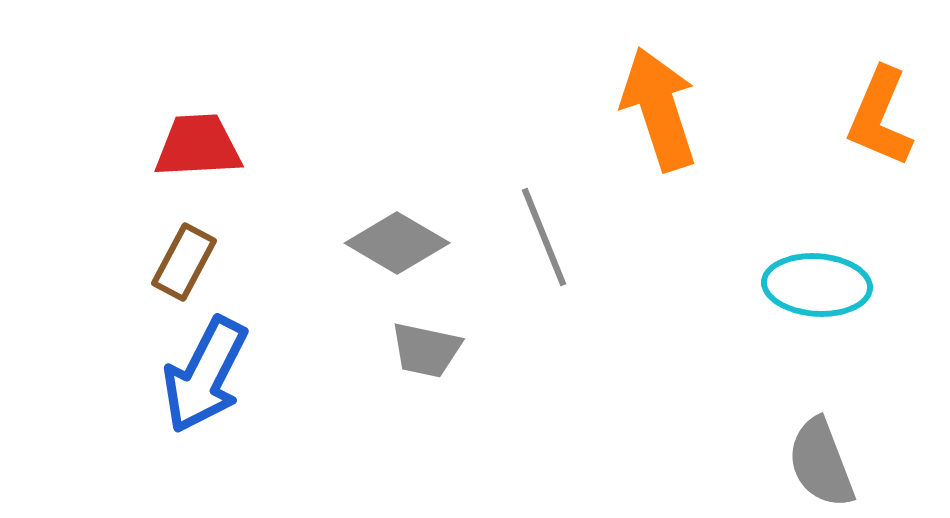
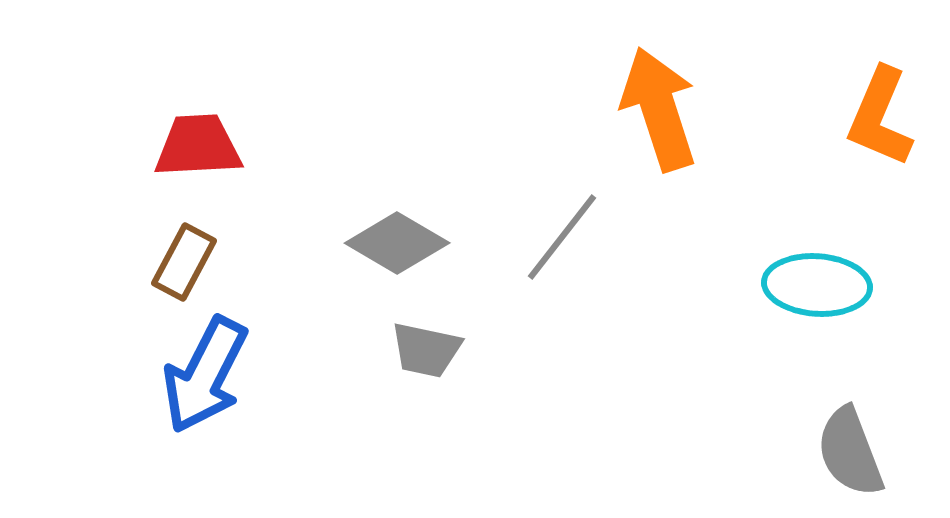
gray line: moved 18 px right; rotated 60 degrees clockwise
gray semicircle: moved 29 px right, 11 px up
